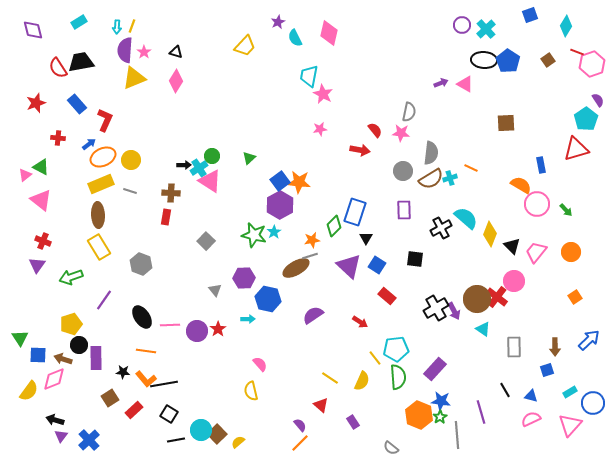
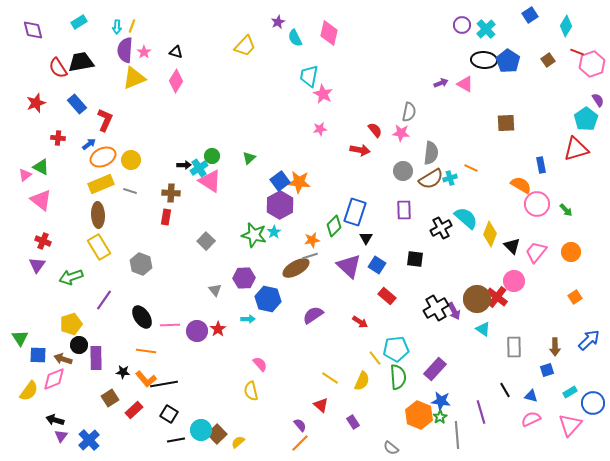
blue square at (530, 15): rotated 14 degrees counterclockwise
